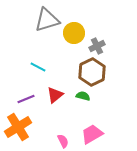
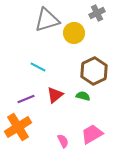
gray cross: moved 33 px up
brown hexagon: moved 2 px right, 1 px up
